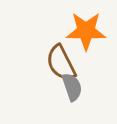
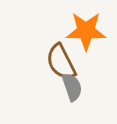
brown semicircle: moved 1 px up
